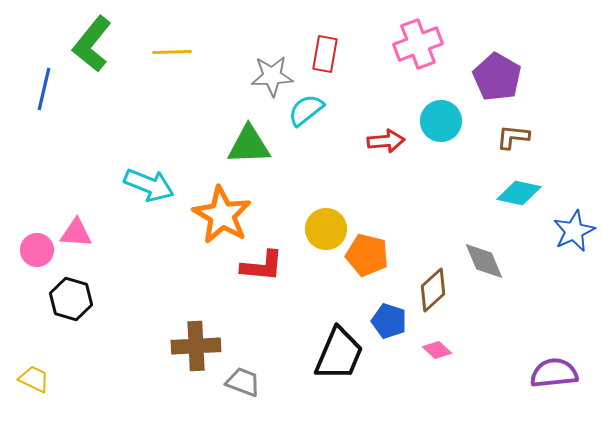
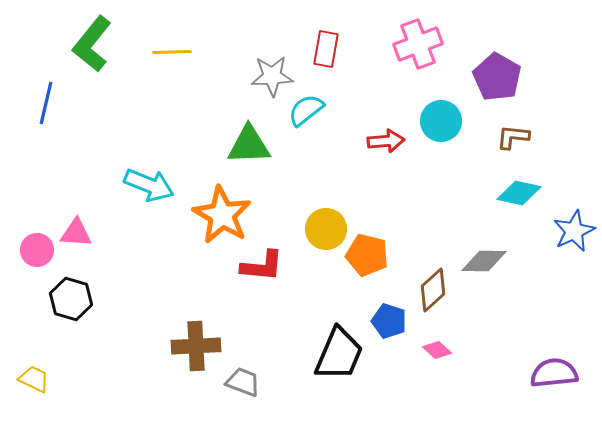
red rectangle: moved 1 px right, 5 px up
blue line: moved 2 px right, 14 px down
gray diamond: rotated 66 degrees counterclockwise
